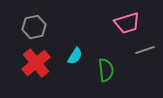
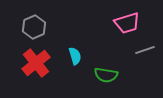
gray hexagon: rotated 10 degrees counterclockwise
cyan semicircle: rotated 48 degrees counterclockwise
green semicircle: moved 5 px down; rotated 105 degrees clockwise
